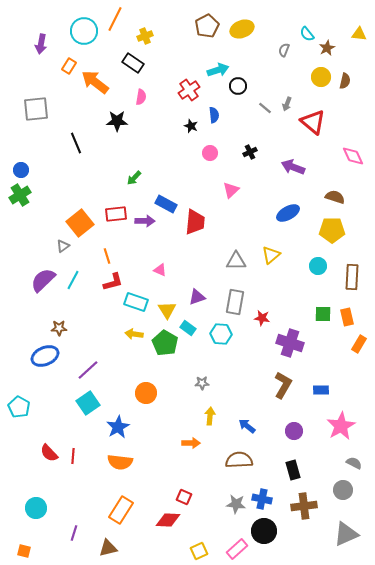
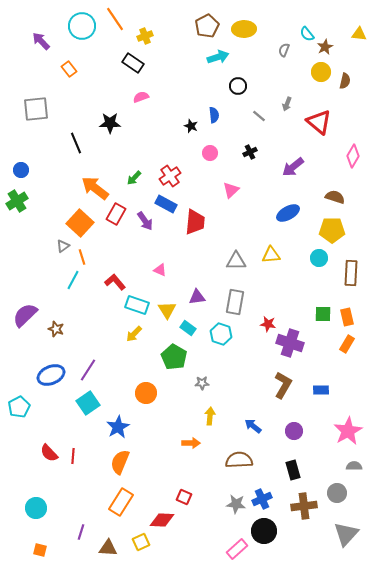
orange line at (115, 19): rotated 60 degrees counterclockwise
yellow ellipse at (242, 29): moved 2 px right; rotated 20 degrees clockwise
cyan circle at (84, 31): moved 2 px left, 5 px up
purple arrow at (41, 44): moved 3 px up; rotated 126 degrees clockwise
brown star at (327, 48): moved 2 px left, 1 px up
orange rectangle at (69, 66): moved 3 px down; rotated 70 degrees counterclockwise
cyan arrow at (218, 70): moved 13 px up
yellow circle at (321, 77): moved 5 px up
orange arrow at (95, 82): moved 106 px down
red cross at (189, 90): moved 19 px left, 86 px down
pink semicircle at (141, 97): rotated 119 degrees counterclockwise
gray line at (265, 108): moved 6 px left, 8 px down
black star at (117, 121): moved 7 px left, 2 px down
red triangle at (313, 122): moved 6 px right
pink diamond at (353, 156): rotated 55 degrees clockwise
purple arrow at (293, 167): rotated 60 degrees counterclockwise
green cross at (20, 195): moved 3 px left, 6 px down
red rectangle at (116, 214): rotated 55 degrees counterclockwise
purple arrow at (145, 221): rotated 54 degrees clockwise
orange square at (80, 223): rotated 8 degrees counterclockwise
yellow triangle at (271, 255): rotated 36 degrees clockwise
orange line at (107, 256): moved 25 px left, 1 px down
cyan circle at (318, 266): moved 1 px right, 8 px up
brown rectangle at (352, 277): moved 1 px left, 4 px up
purple semicircle at (43, 280): moved 18 px left, 35 px down
red L-shape at (113, 282): moved 2 px right; rotated 115 degrees counterclockwise
purple triangle at (197, 297): rotated 12 degrees clockwise
cyan rectangle at (136, 302): moved 1 px right, 3 px down
red star at (262, 318): moved 6 px right, 6 px down
brown star at (59, 328): moved 3 px left, 1 px down; rotated 21 degrees clockwise
yellow arrow at (134, 334): rotated 54 degrees counterclockwise
cyan hexagon at (221, 334): rotated 15 degrees clockwise
green pentagon at (165, 343): moved 9 px right, 14 px down
orange rectangle at (359, 344): moved 12 px left
blue ellipse at (45, 356): moved 6 px right, 19 px down
purple line at (88, 370): rotated 15 degrees counterclockwise
cyan pentagon at (19, 407): rotated 15 degrees clockwise
blue arrow at (247, 426): moved 6 px right
pink star at (341, 426): moved 7 px right, 5 px down
orange semicircle at (120, 462): rotated 105 degrees clockwise
gray semicircle at (354, 463): moved 3 px down; rotated 28 degrees counterclockwise
gray circle at (343, 490): moved 6 px left, 3 px down
blue cross at (262, 499): rotated 36 degrees counterclockwise
orange rectangle at (121, 510): moved 8 px up
red diamond at (168, 520): moved 6 px left
purple line at (74, 533): moved 7 px right, 1 px up
gray triangle at (346, 534): rotated 24 degrees counterclockwise
brown triangle at (108, 548): rotated 18 degrees clockwise
orange square at (24, 551): moved 16 px right, 1 px up
yellow square at (199, 551): moved 58 px left, 9 px up
